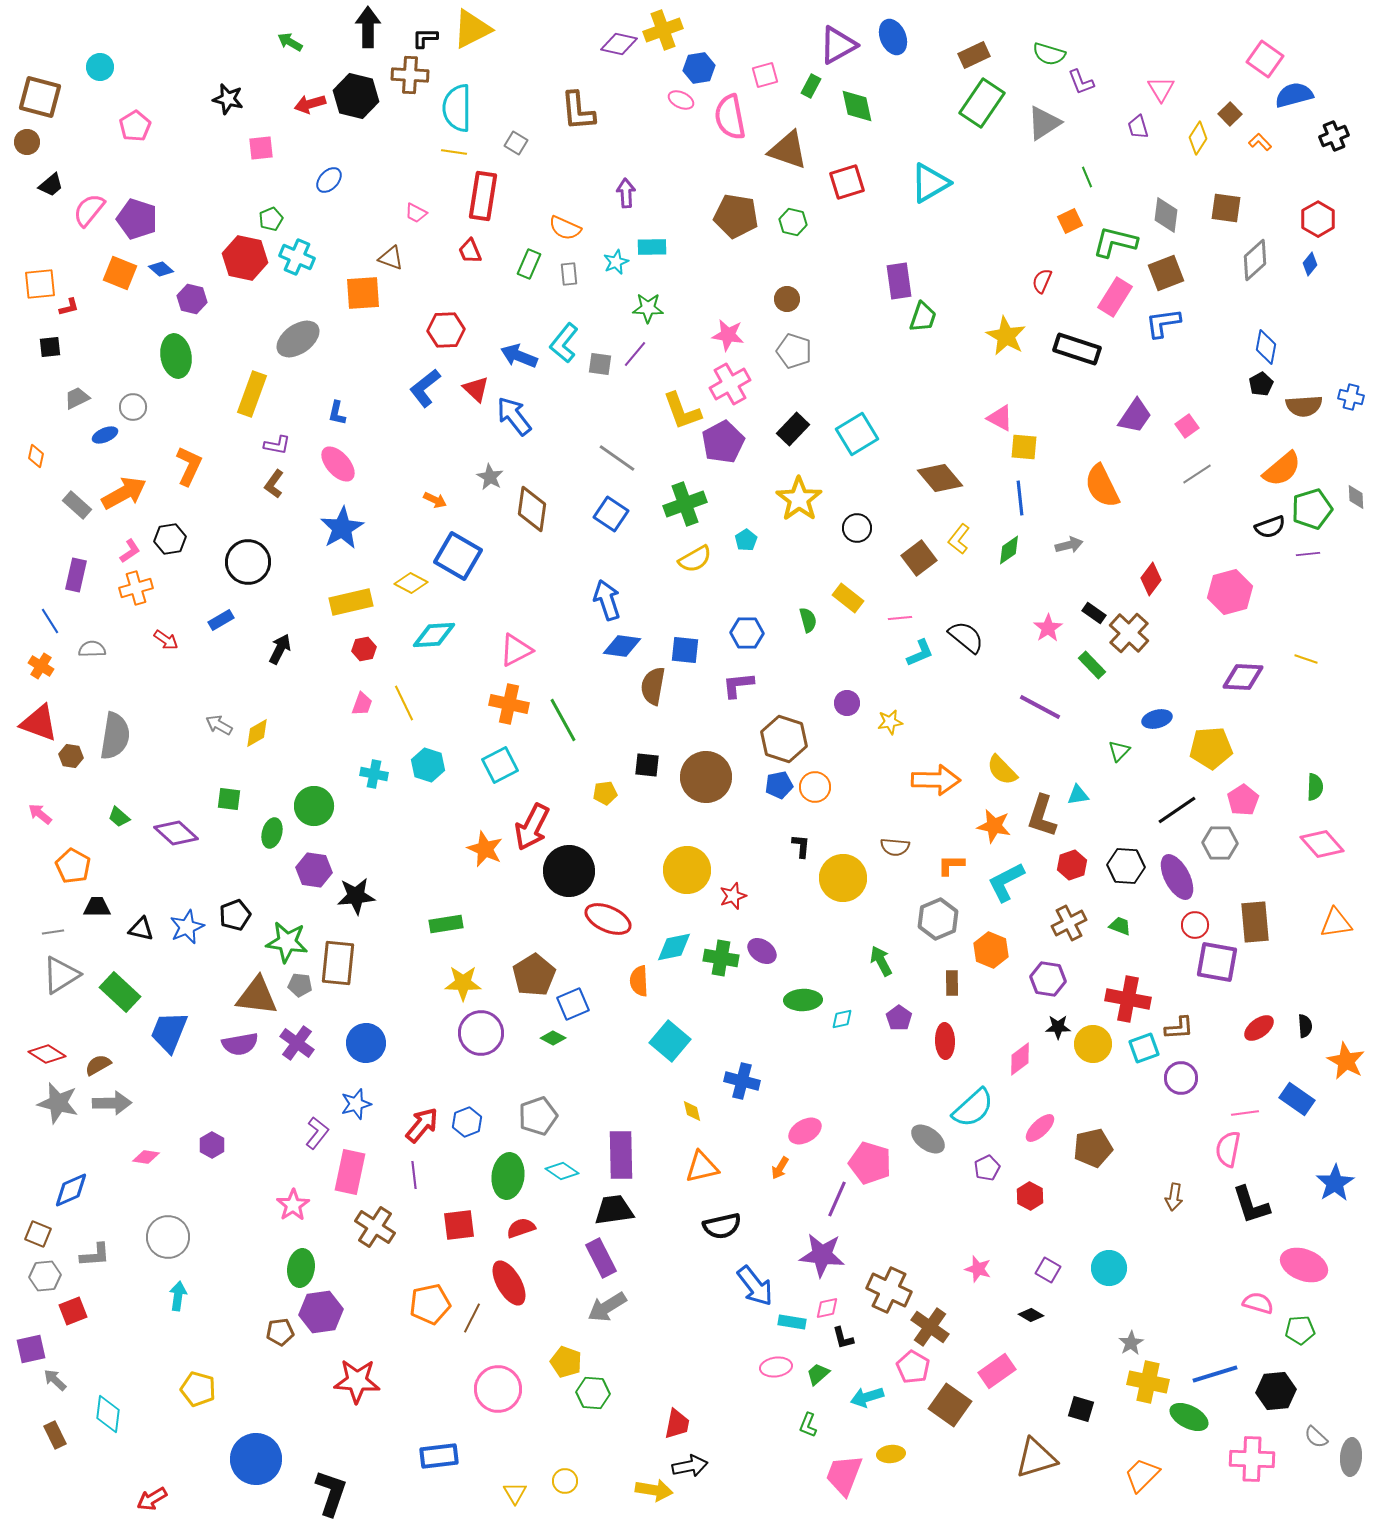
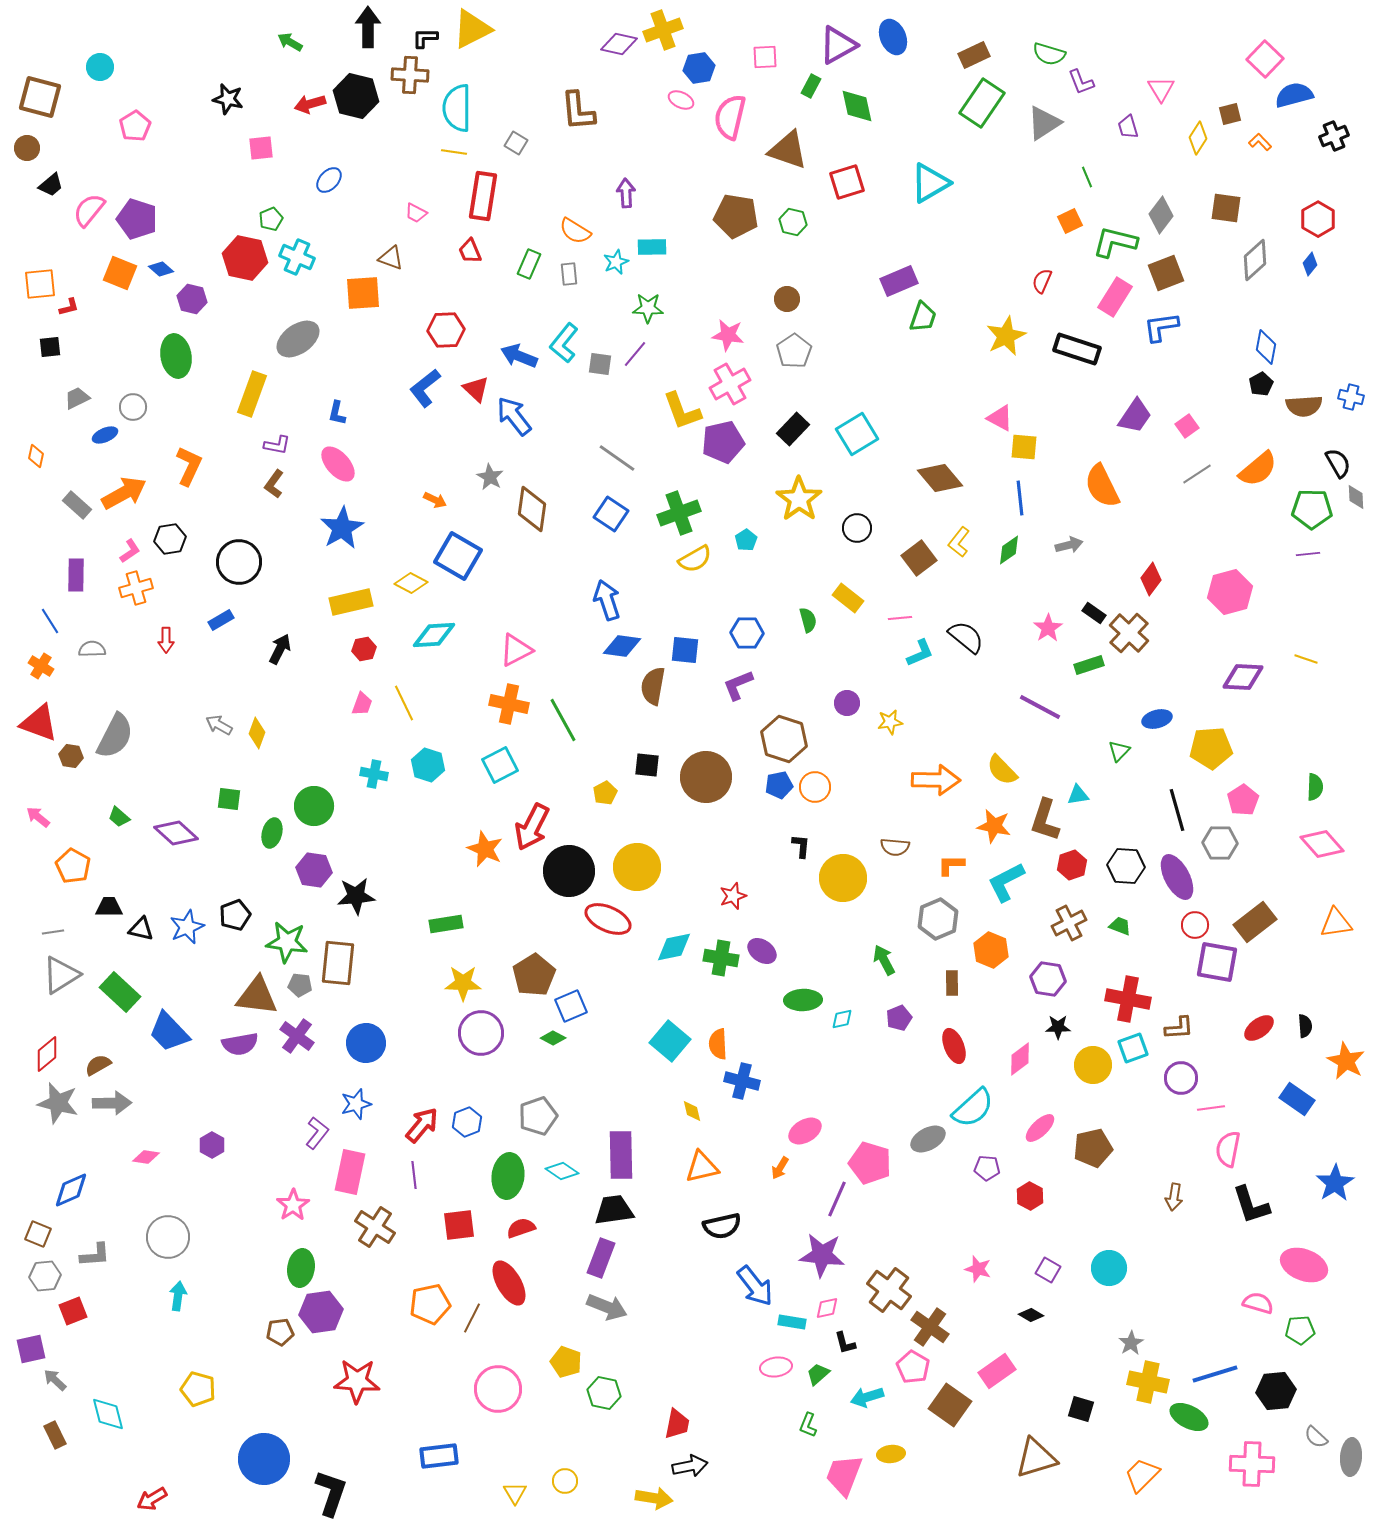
pink square at (1265, 59): rotated 9 degrees clockwise
pink square at (765, 75): moved 18 px up; rotated 12 degrees clockwise
brown square at (1230, 114): rotated 30 degrees clockwise
pink semicircle at (730, 117): rotated 24 degrees clockwise
purple trapezoid at (1138, 127): moved 10 px left
brown circle at (27, 142): moved 6 px down
gray diamond at (1166, 215): moved 5 px left; rotated 30 degrees clockwise
orange semicircle at (565, 228): moved 10 px right, 3 px down; rotated 8 degrees clockwise
purple rectangle at (899, 281): rotated 75 degrees clockwise
blue L-shape at (1163, 323): moved 2 px left, 4 px down
yellow star at (1006, 336): rotated 18 degrees clockwise
gray pentagon at (794, 351): rotated 20 degrees clockwise
purple pentagon at (723, 442): rotated 15 degrees clockwise
orange semicircle at (1282, 469): moved 24 px left
green cross at (685, 504): moved 6 px left, 9 px down
green pentagon at (1312, 509): rotated 18 degrees clockwise
black semicircle at (1270, 527): moved 68 px right, 64 px up; rotated 100 degrees counterclockwise
yellow L-shape at (959, 539): moved 3 px down
black circle at (248, 562): moved 9 px left
purple rectangle at (76, 575): rotated 12 degrees counterclockwise
red arrow at (166, 640): rotated 55 degrees clockwise
green rectangle at (1092, 665): moved 3 px left; rotated 64 degrees counterclockwise
purple L-shape at (738, 685): rotated 16 degrees counterclockwise
yellow diamond at (257, 733): rotated 40 degrees counterclockwise
gray semicircle at (115, 736): rotated 18 degrees clockwise
yellow pentagon at (605, 793): rotated 20 degrees counterclockwise
black line at (1177, 810): rotated 72 degrees counterclockwise
pink arrow at (40, 814): moved 2 px left, 3 px down
brown L-shape at (1042, 816): moved 3 px right, 4 px down
yellow circle at (687, 870): moved 50 px left, 3 px up
black trapezoid at (97, 907): moved 12 px right
brown rectangle at (1255, 922): rotated 57 degrees clockwise
green arrow at (881, 961): moved 3 px right, 1 px up
orange semicircle at (639, 981): moved 79 px right, 63 px down
blue square at (573, 1004): moved 2 px left, 2 px down
purple pentagon at (899, 1018): rotated 15 degrees clockwise
blue trapezoid at (169, 1032): rotated 66 degrees counterclockwise
red ellipse at (945, 1041): moved 9 px right, 5 px down; rotated 20 degrees counterclockwise
purple cross at (297, 1043): moved 7 px up
yellow circle at (1093, 1044): moved 21 px down
cyan square at (1144, 1048): moved 11 px left
red diamond at (47, 1054): rotated 72 degrees counterclockwise
pink line at (1245, 1113): moved 34 px left, 5 px up
gray ellipse at (928, 1139): rotated 64 degrees counterclockwise
purple pentagon at (987, 1168): rotated 30 degrees clockwise
purple rectangle at (601, 1258): rotated 48 degrees clockwise
brown cross at (889, 1290): rotated 12 degrees clockwise
gray arrow at (607, 1307): rotated 126 degrees counterclockwise
black L-shape at (843, 1338): moved 2 px right, 5 px down
green hexagon at (593, 1393): moved 11 px right; rotated 8 degrees clockwise
cyan diamond at (108, 1414): rotated 21 degrees counterclockwise
blue circle at (256, 1459): moved 8 px right
pink cross at (1252, 1459): moved 5 px down
yellow arrow at (654, 1490): moved 8 px down
